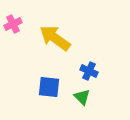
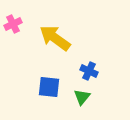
green triangle: rotated 24 degrees clockwise
